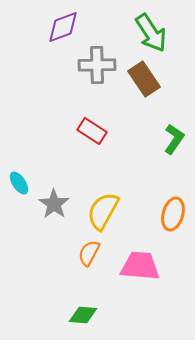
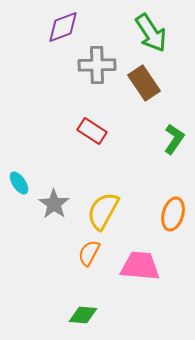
brown rectangle: moved 4 px down
